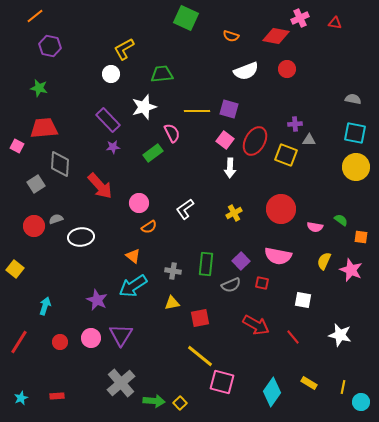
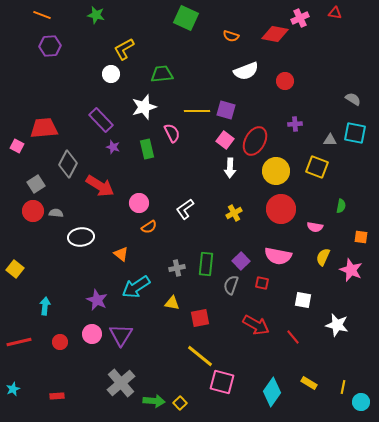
orange line at (35, 16): moved 7 px right, 1 px up; rotated 60 degrees clockwise
red triangle at (335, 23): moved 10 px up
red diamond at (276, 36): moved 1 px left, 2 px up
purple hexagon at (50, 46): rotated 15 degrees counterclockwise
red circle at (287, 69): moved 2 px left, 12 px down
green star at (39, 88): moved 57 px right, 73 px up
gray semicircle at (353, 99): rotated 21 degrees clockwise
purple square at (229, 109): moved 3 px left, 1 px down
purple rectangle at (108, 120): moved 7 px left
gray triangle at (309, 140): moved 21 px right
purple star at (113, 147): rotated 24 degrees clockwise
green rectangle at (153, 153): moved 6 px left, 4 px up; rotated 66 degrees counterclockwise
yellow square at (286, 155): moved 31 px right, 12 px down
gray diamond at (60, 164): moved 8 px right; rotated 24 degrees clockwise
yellow circle at (356, 167): moved 80 px left, 4 px down
red arrow at (100, 186): rotated 16 degrees counterclockwise
gray semicircle at (56, 219): moved 6 px up; rotated 24 degrees clockwise
green semicircle at (341, 220): moved 14 px up; rotated 64 degrees clockwise
red circle at (34, 226): moved 1 px left, 15 px up
orange triangle at (133, 256): moved 12 px left, 2 px up
yellow semicircle at (324, 261): moved 1 px left, 4 px up
gray cross at (173, 271): moved 4 px right, 3 px up; rotated 21 degrees counterclockwise
gray semicircle at (231, 285): rotated 132 degrees clockwise
cyan arrow at (133, 286): moved 3 px right, 1 px down
yellow triangle at (172, 303): rotated 21 degrees clockwise
cyan arrow at (45, 306): rotated 12 degrees counterclockwise
white star at (340, 335): moved 3 px left, 10 px up
pink circle at (91, 338): moved 1 px right, 4 px up
red line at (19, 342): rotated 45 degrees clockwise
cyan star at (21, 398): moved 8 px left, 9 px up
